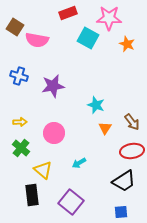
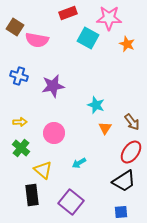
red ellipse: moved 1 px left, 1 px down; rotated 45 degrees counterclockwise
